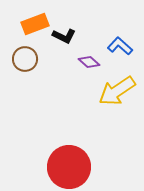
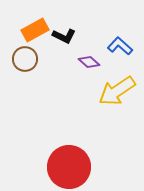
orange rectangle: moved 6 px down; rotated 8 degrees counterclockwise
